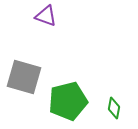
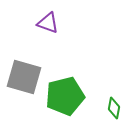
purple triangle: moved 2 px right, 7 px down
green pentagon: moved 3 px left, 5 px up
